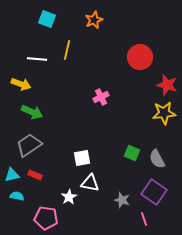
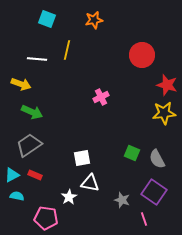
orange star: rotated 12 degrees clockwise
red circle: moved 2 px right, 2 px up
cyan triangle: rotated 14 degrees counterclockwise
